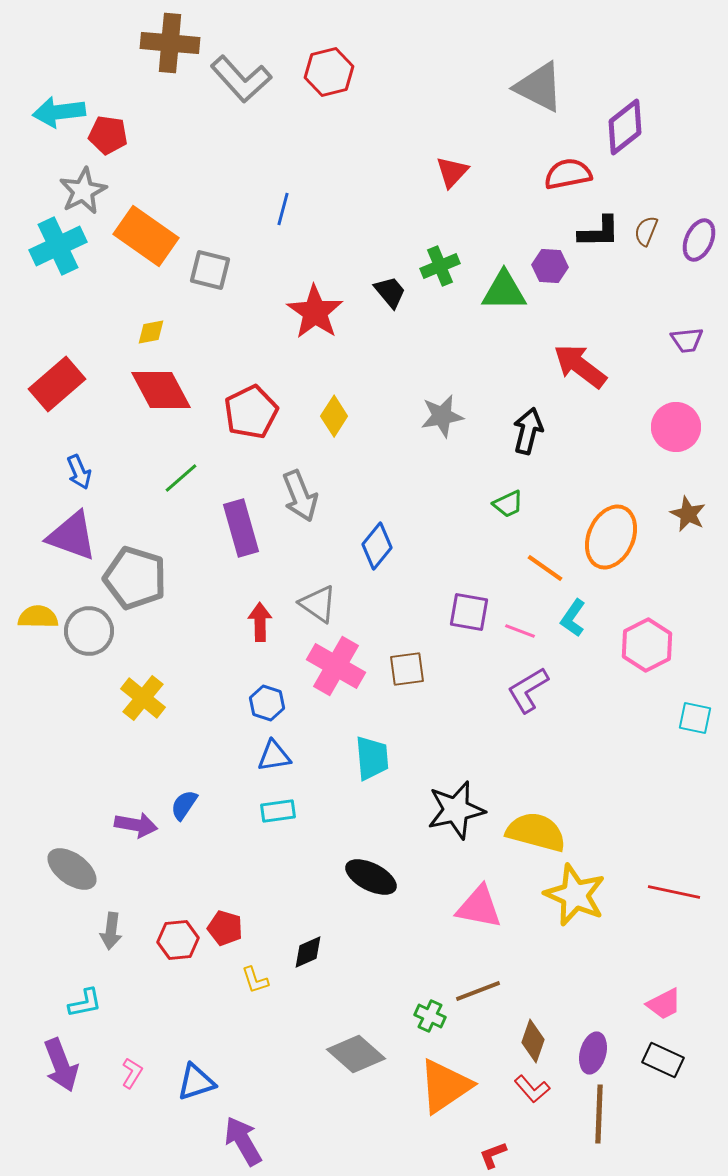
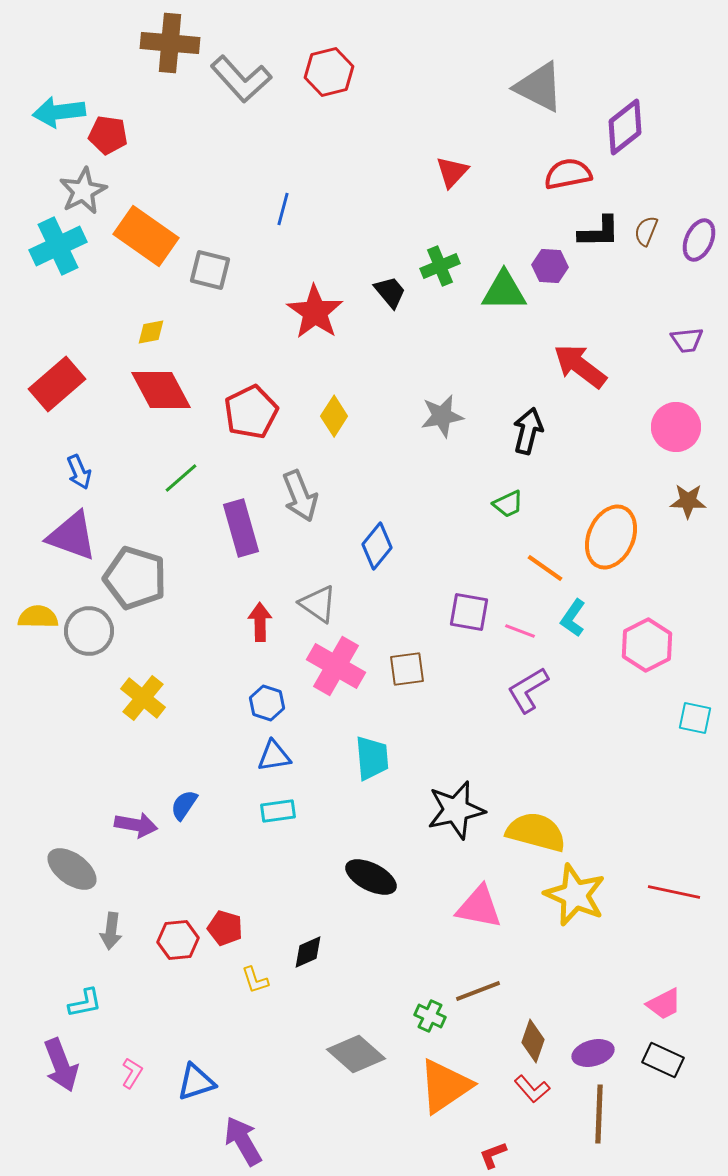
brown star at (688, 514): moved 13 px up; rotated 24 degrees counterclockwise
purple ellipse at (593, 1053): rotated 60 degrees clockwise
